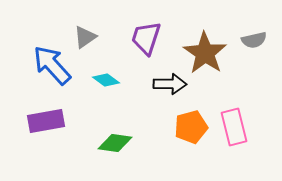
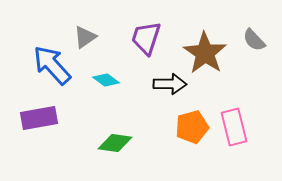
gray semicircle: rotated 60 degrees clockwise
purple rectangle: moved 7 px left, 3 px up
orange pentagon: moved 1 px right
